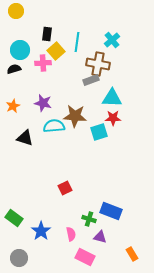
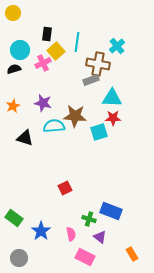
yellow circle: moved 3 px left, 2 px down
cyan cross: moved 5 px right, 6 px down
pink cross: rotated 21 degrees counterclockwise
purple triangle: rotated 24 degrees clockwise
